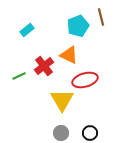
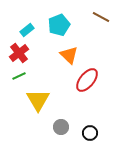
brown line: rotated 48 degrees counterclockwise
cyan pentagon: moved 19 px left, 1 px up
orange triangle: rotated 18 degrees clockwise
red cross: moved 25 px left, 13 px up
red ellipse: moved 2 px right; rotated 35 degrees counterclockwise
yellow triangle: moved 24 px left
gray circle: moved 6 px up
